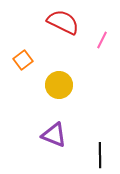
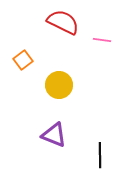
pink line: rotated 72 degrees clockwise
